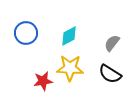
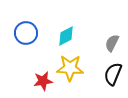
cyan diamond: moved 3 px left
gray semicircle: rotated 12 degrees counterclockwise
black semicircle: moved 3 px right; rotated 80 degrees clockwise
